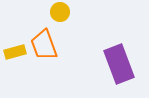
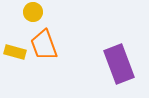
yellow circle: moved 27 px left
yellow rectangle: rotated 30 degrees clockwise
